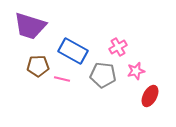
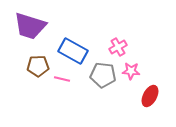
pink star: moved 5 px left; rotated 18 degrees clockwise
